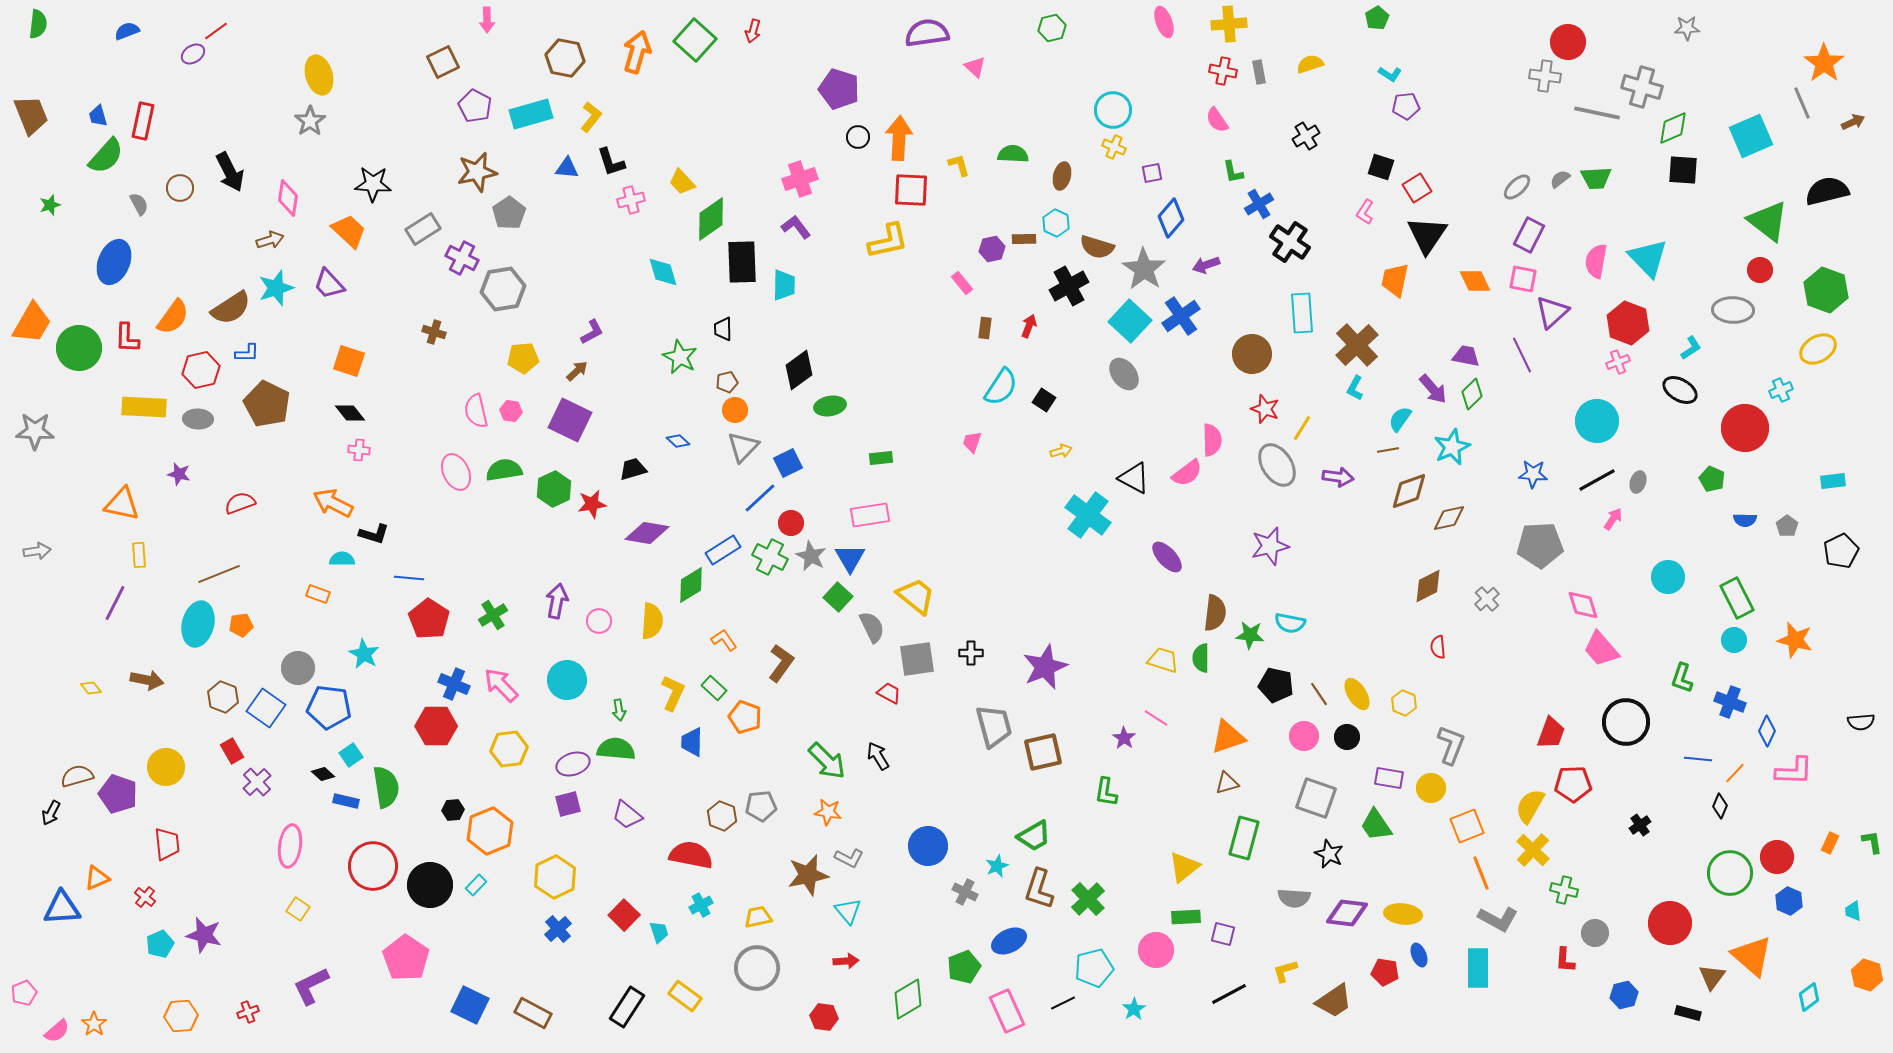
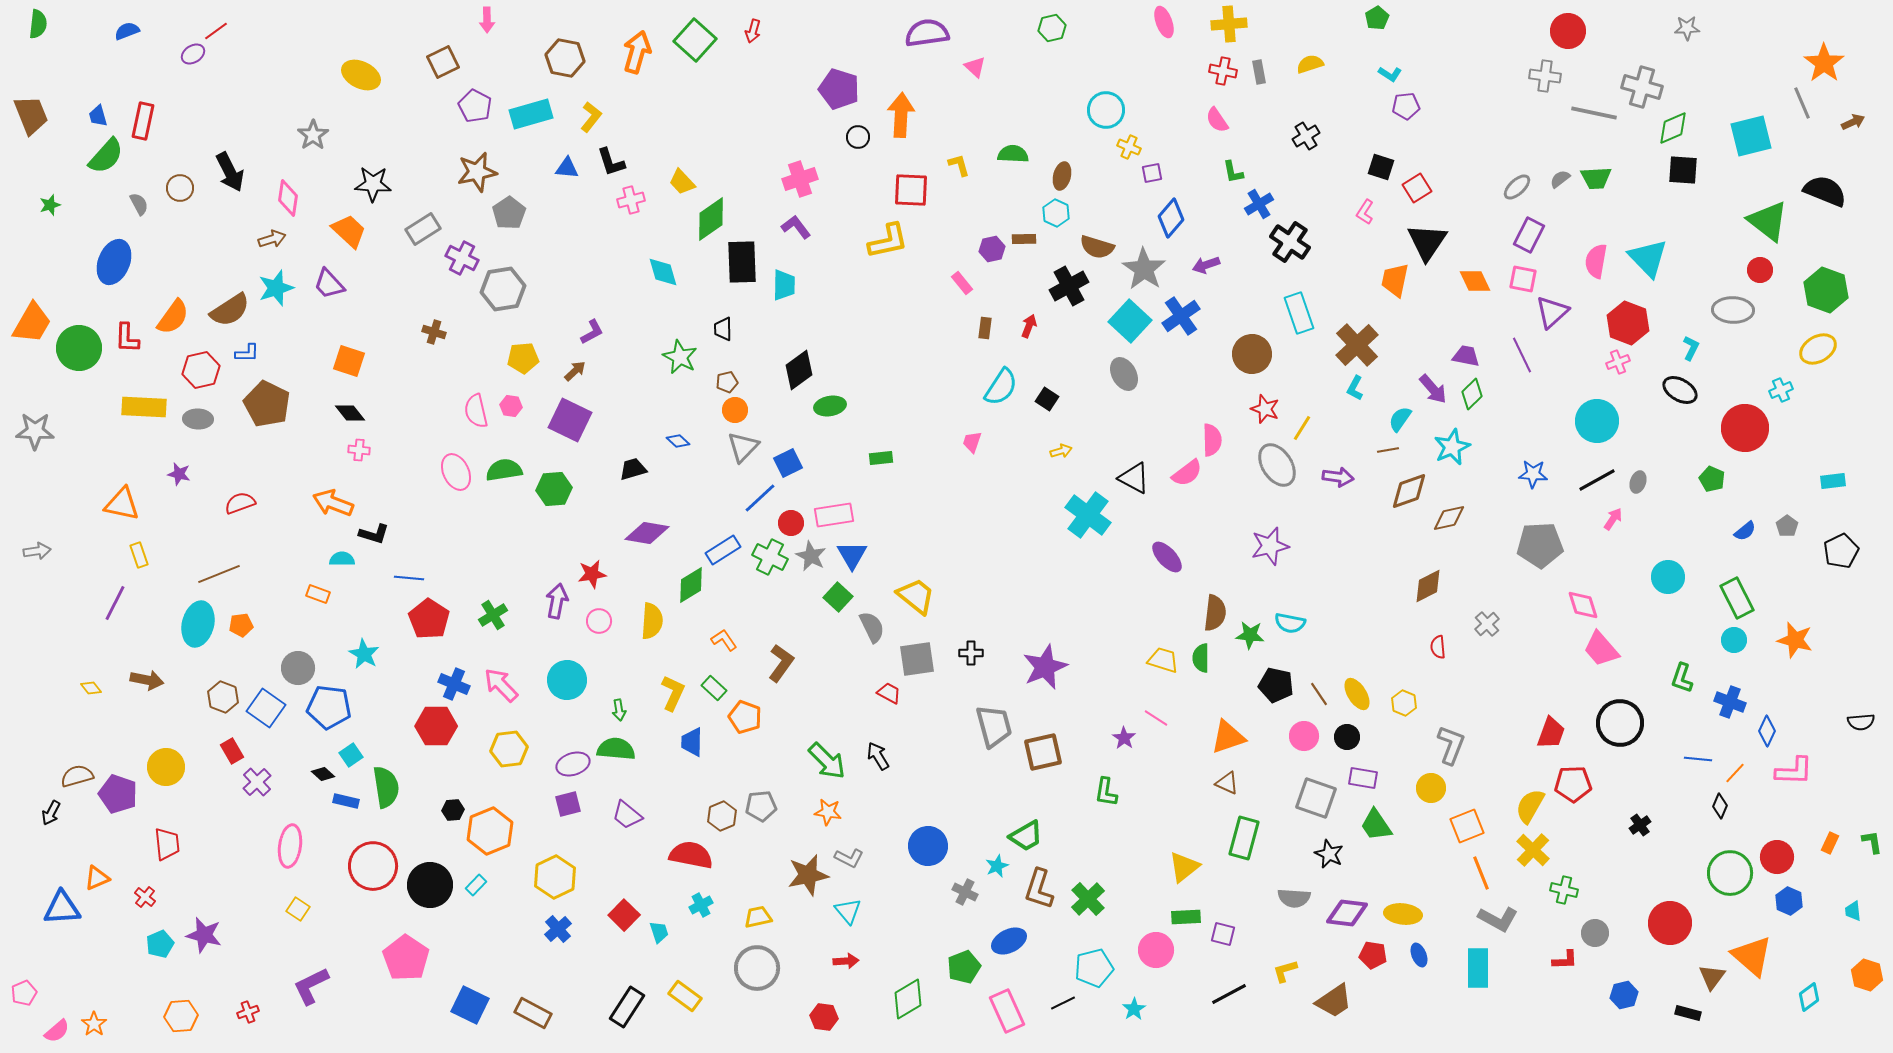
red circle at (1568, 42): moved 11 px up
yellow ellipse at (319, 75): moved 42 px right; rotated 48 degrees counterclockwise
cyan circle at (1113, 110): moved 7 px left
gray line at (1597, 113): moved 3 px left
gray star at (310, 121): moved 3 px right, 14 px down
cyan square at (1751, 136): rotated 9 degrees clockwise
orange arrow at (899, 138): moved 2 px right, 23 px up
yellow cross at (1114, 147): moved 15 px right
black semicircle at (1827, 191): moved 2 px left; rotated 36 degrees clockwise
cyan hexagon at (1056, 223): moved 10 px up
black triangle at (1427, 235): moved 7 px down
brown arrow at (270, 240): moved 2 px right, 1 px up
brown semicircle at (231, 308): moved 1 px left, 2 px down
cyan rectangle at (1302, 313): moved 3 px left; rotated 15 degrees counterclockwise
cyan L-shape at (1691, 348): rotated 30 degrees counterclockwise
brown arrow at (577, 371): moved 2 px left
gray ellipse at (1124, 374): rotated 8 degrees clockwise
black square at (1044, 400): moved 3 px right, 1 px up
pink hexagon at (511, 411): moved 5 px up
green hexagon at (554, 489): rotated 20 degrees clockwise
orange arrow at (333, 503): rotated 6 degrees counterclockwise
red star at (592, 504): moved 70 px down
pink rectangle at (870, 515): moved 36 px left
blue semicircle at (1745, 520): moved 11 px down; rotated 40 degrees counterclockwise
yellow rectangle at (139, 555): rotated 15 degrees counterclockwise
blue triangle at (850, 558): moved 2 px right, 3 px up
gray cross at (1487, 599): moved 25 px down
black circle at (1626, 722): moved 6 px left, 1 px down
purple rectangle at (1389, 778): moved 26 px left
brown triangle at (1227, 783): rotated 40 degrees clockwise
brown hexagon at (722, 816): rotated 16 degrees clockwise
green trapezoid at (1034, 836): moved 8 px left
red L-shape at (1565, 960): rotated 96 degrees counterclockwise
red pentagon at (1385, 972): moved 12 px left, 17 px up
